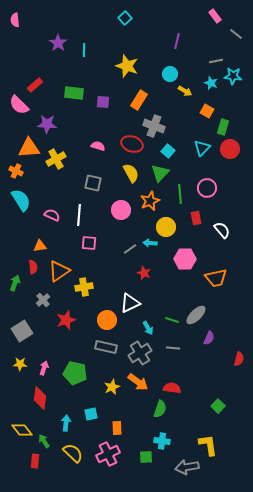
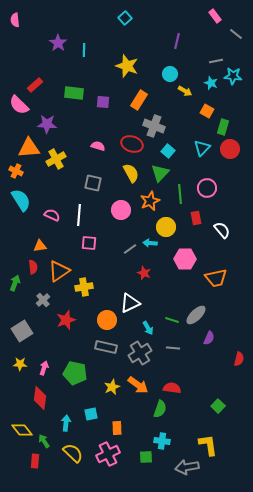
orange arrow at (138, 382): moved 3 px down
